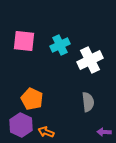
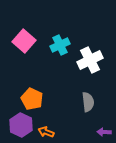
pink square: rotated 35 degrees clockwise
